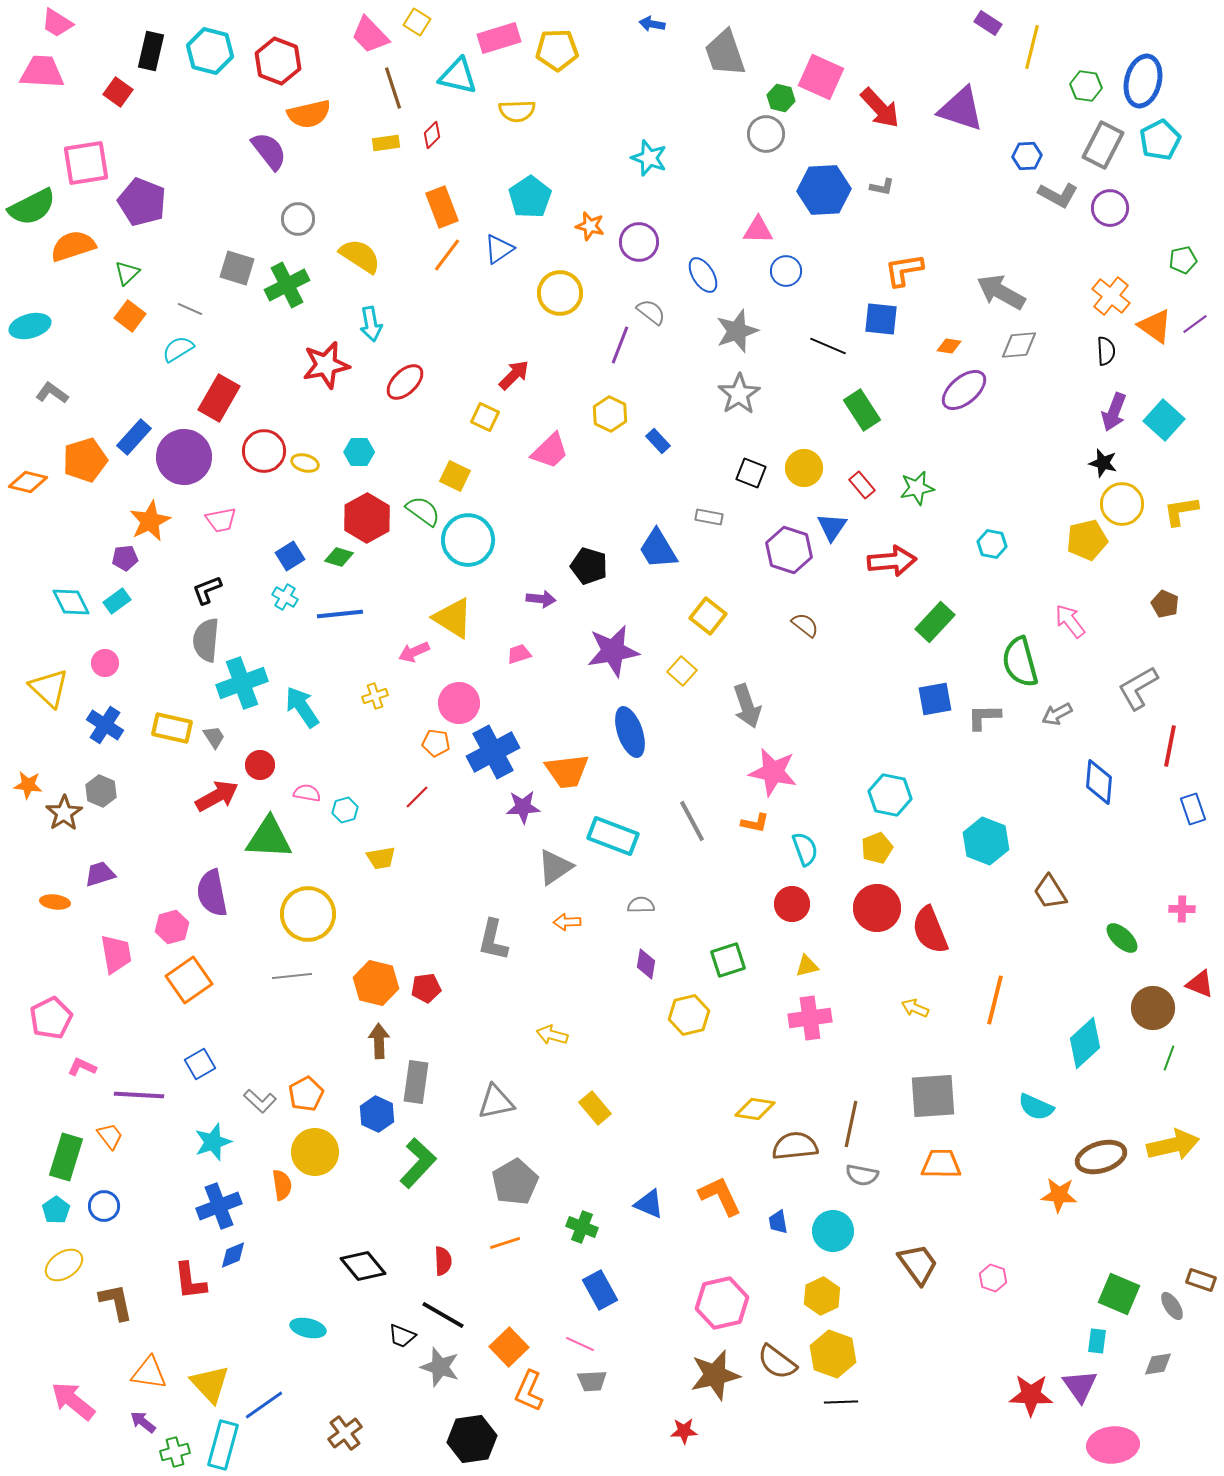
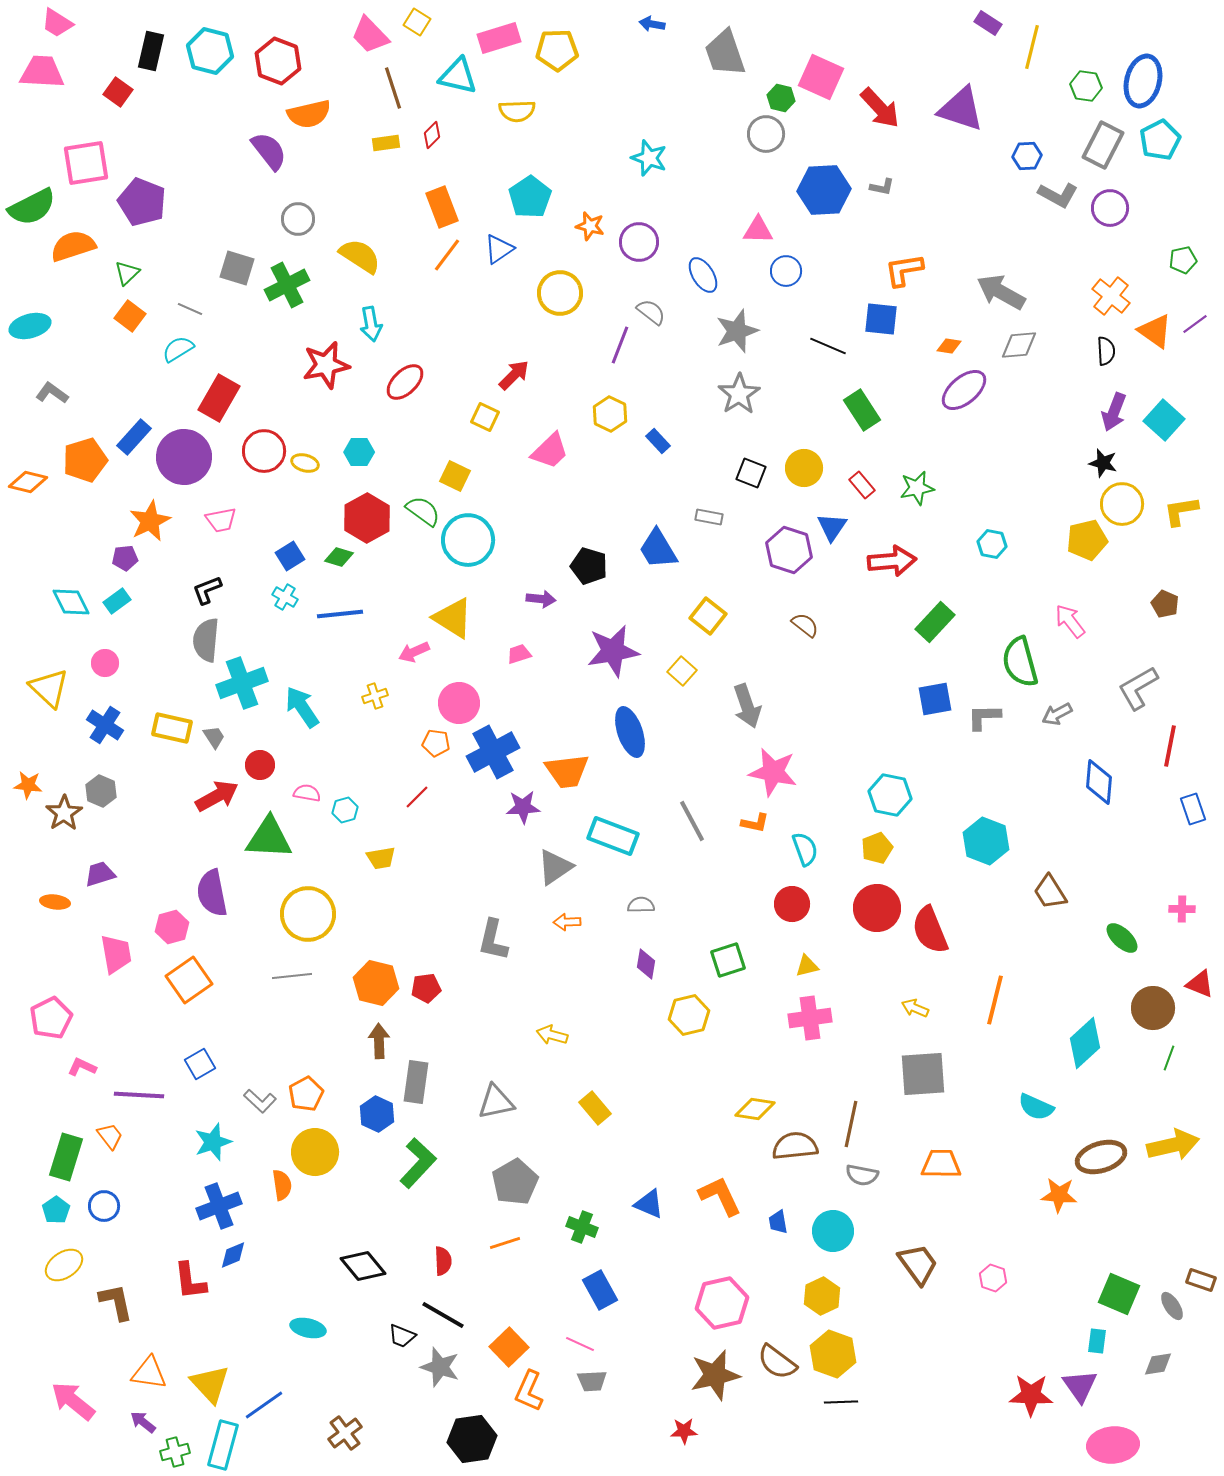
orange triangle at (1155, 326): moved 5 px down
gray square at (933, 1096): moved 10 px left, 22 px up
